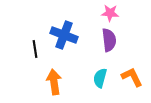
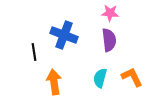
black line: moved 1 px left, 3 px down
